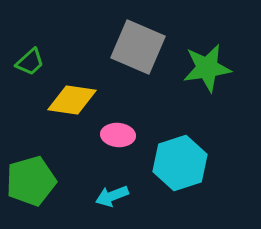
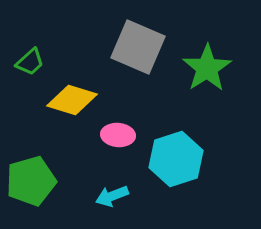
green star: rotated 24 degrees counterclockwise
yellow diamond: rotated 9 degrees clockwise
cyan hexagon: moved 4 px left, 4 px up
